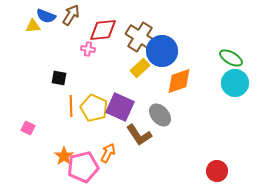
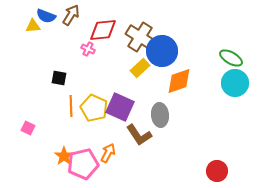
pink cross: rotated 16 degrees clockwise
gray ellipse: rotated 35 degrees clockwise
pink pentagon: moved 3 px up
